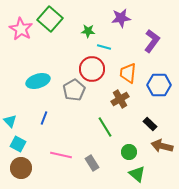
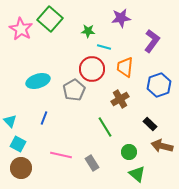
orange trapezoid: moved 3 px left, 6 px up
blue hexagon: rotated 20 degrees counterclockwise
